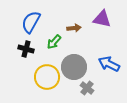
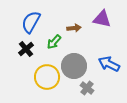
black cross: rotated 35 degrees clockwise
gray circle: moved 1 px up
